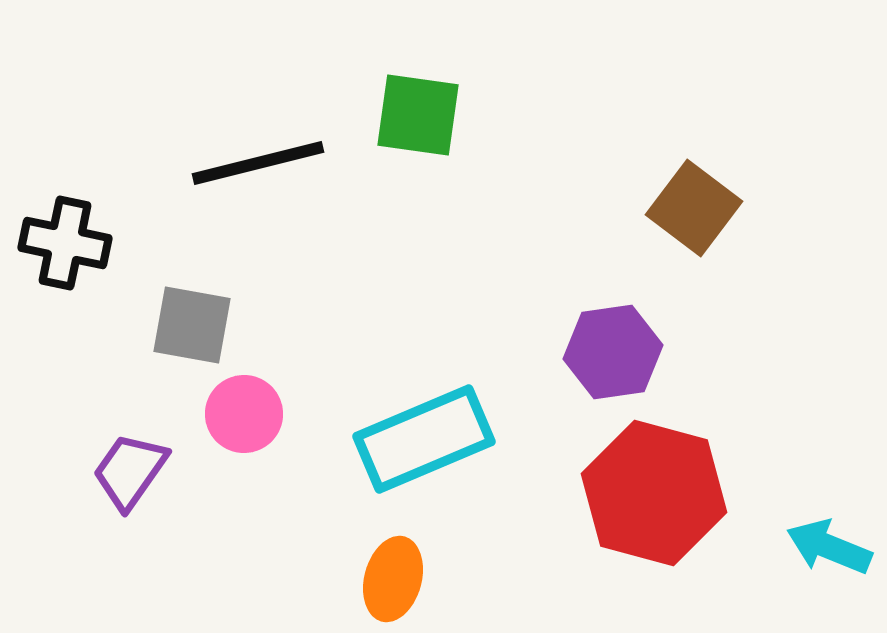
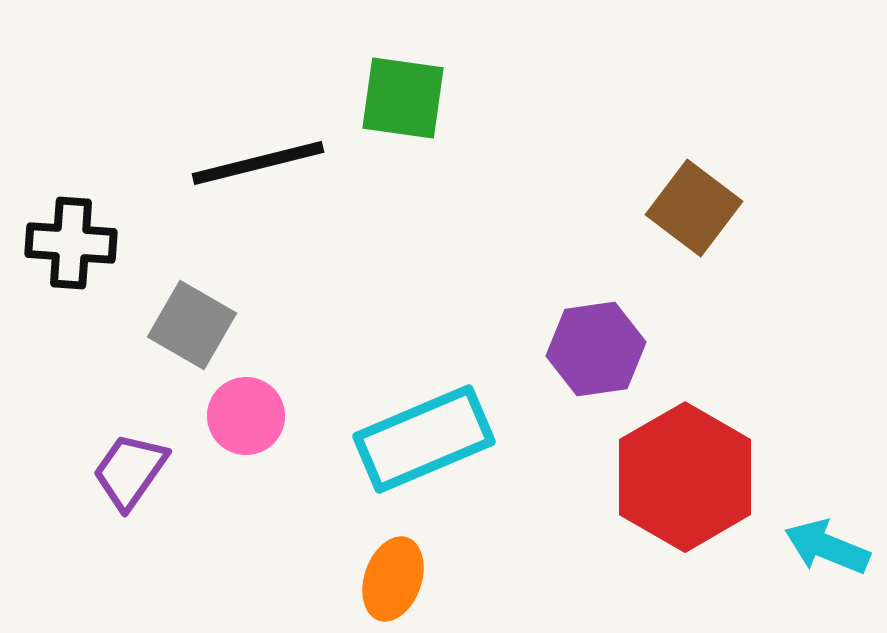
green square: moved 15 px left, 17 px up
black cross: moved 6 px right; rotated 8 degrees counterclockwise
gray square: rotated 20 degrees clockwise
purple hexagon: moved 17 px left, 3 px up
pink circle: moved 2 px right, 2 px down
red hexagon: moved 31 px right, 16 px up; rotated 15 degrees clockwise
cyan arrow: moved 2 px left
orange ellipse: rotated 4 degrees clockwise
